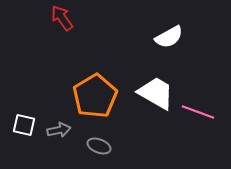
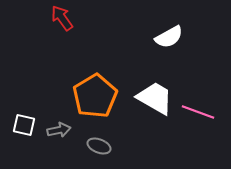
white trapezoid: moved 1 px left, 5 px down
